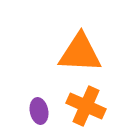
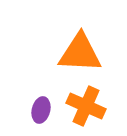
purple ellipse: moved 2 px right, 1 px up; rotated 25 degrees clockwise
